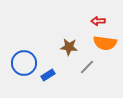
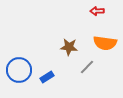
red arrow: moved 1 px left, 10 px up
blue circle: moved 5 px left, 7 px down
blue rectangle: moved 1 px left, 2 px down
